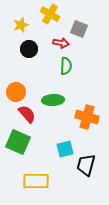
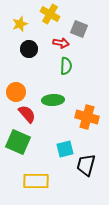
yellow star: moved 1 px left, 1 px up
